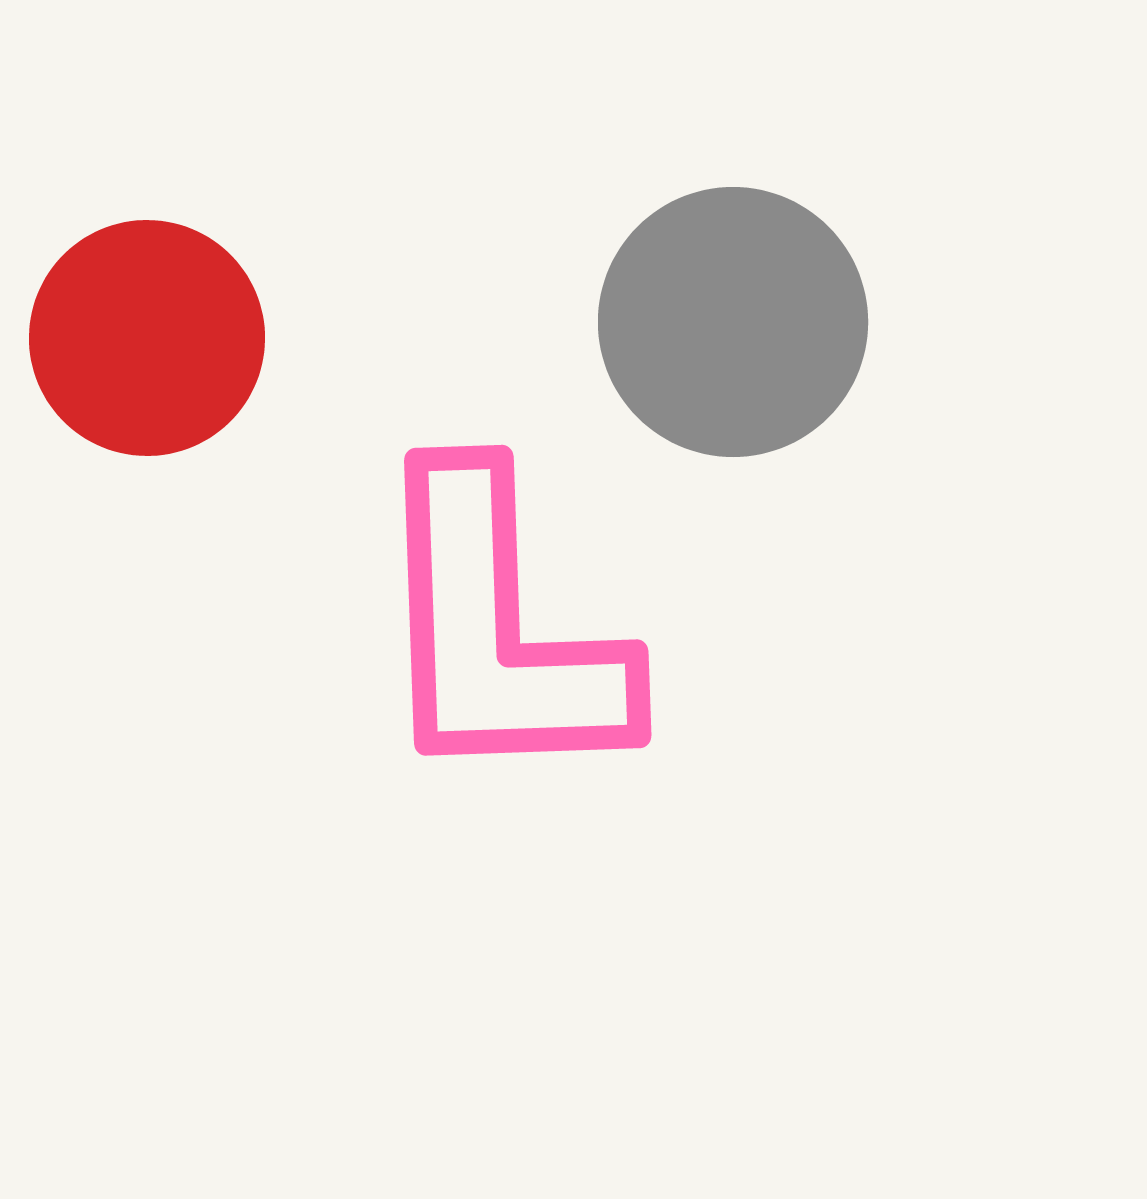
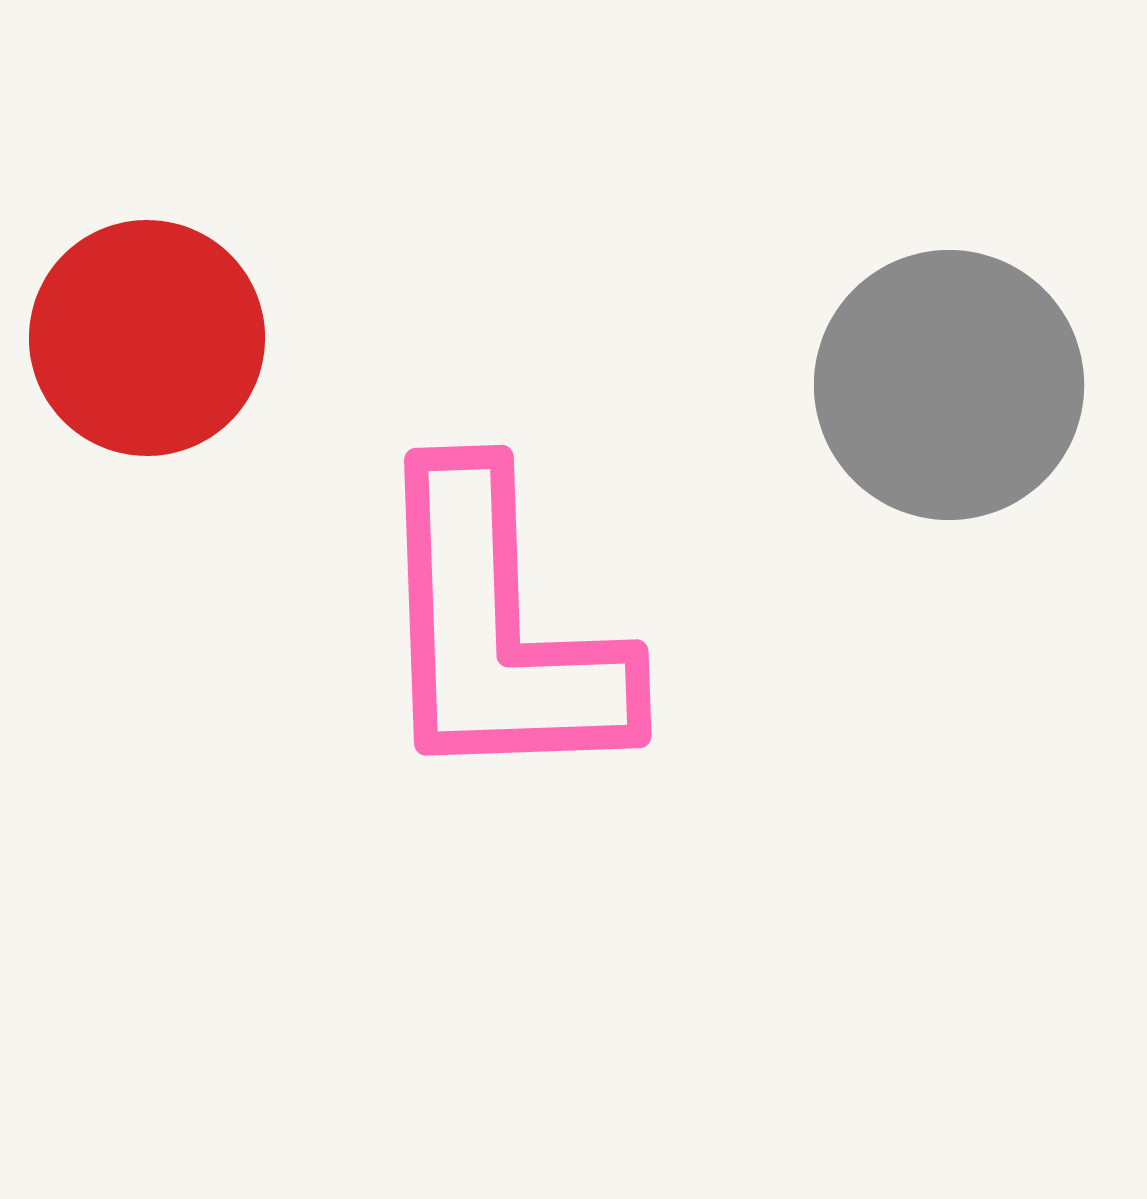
gray circle: moved 216 px right, 63 px down
